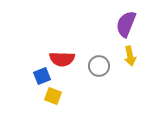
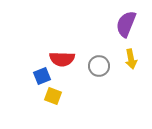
yellow arrow: moved 1 px right, 3 px down
